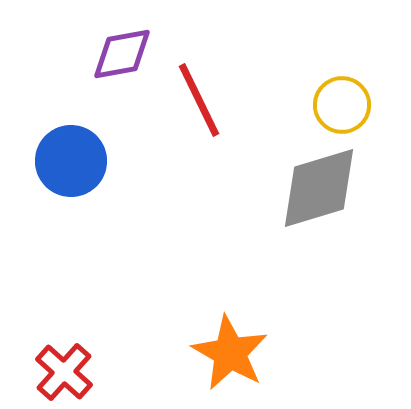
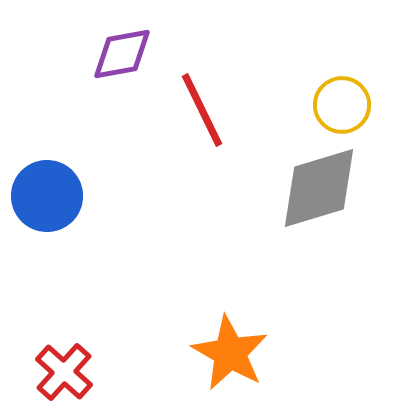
red line: moved 3 px right, 10 px down
blue circle: moved 24 px left, 35 px down
